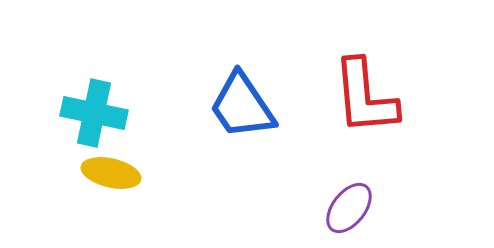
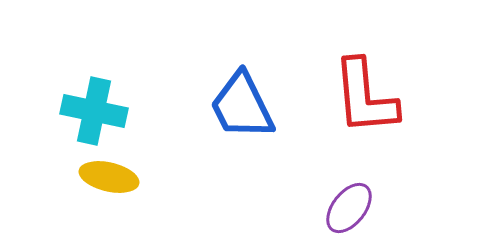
blue trapezoid: rotated 8 degrees clockwise
cyan cross: moved 2 px up
yellow ellipse: moved 2 px left, 4 px down
